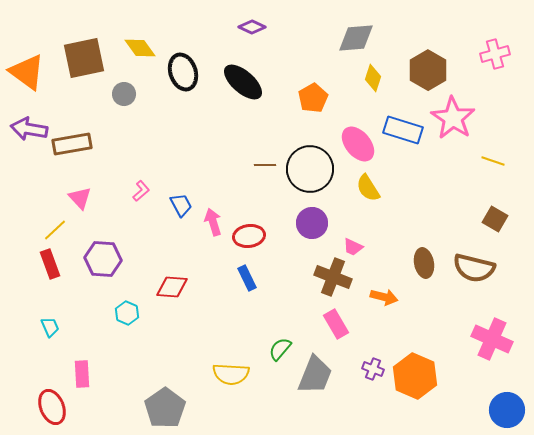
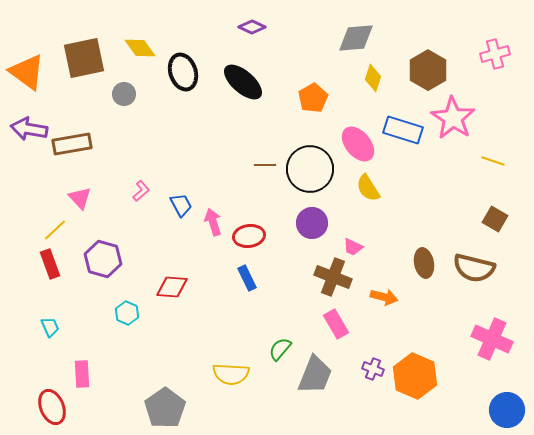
purple hexagon at (103, 259): rotated 12 degrees clockwise
